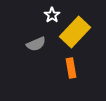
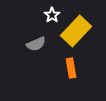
yellow rectangle: moved 1 px right, 1 px up
